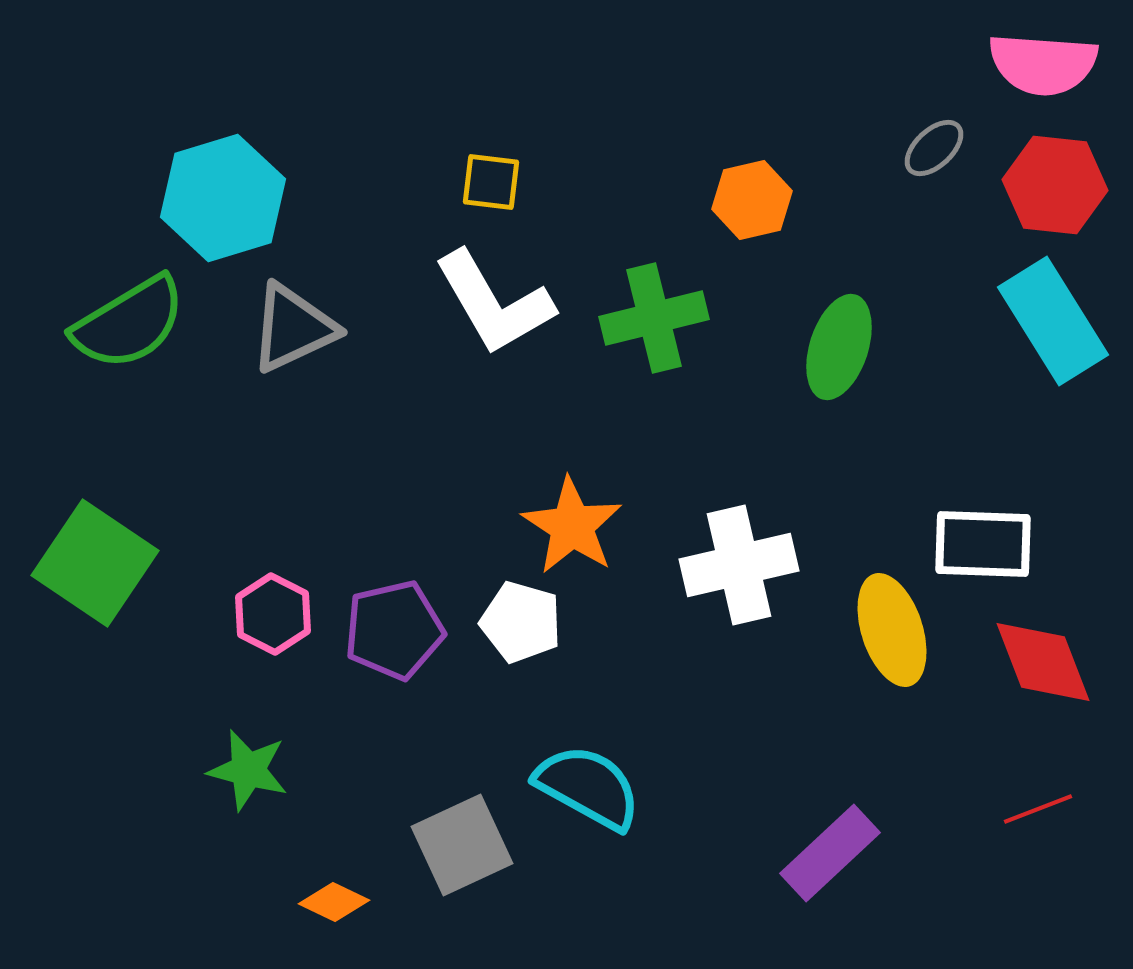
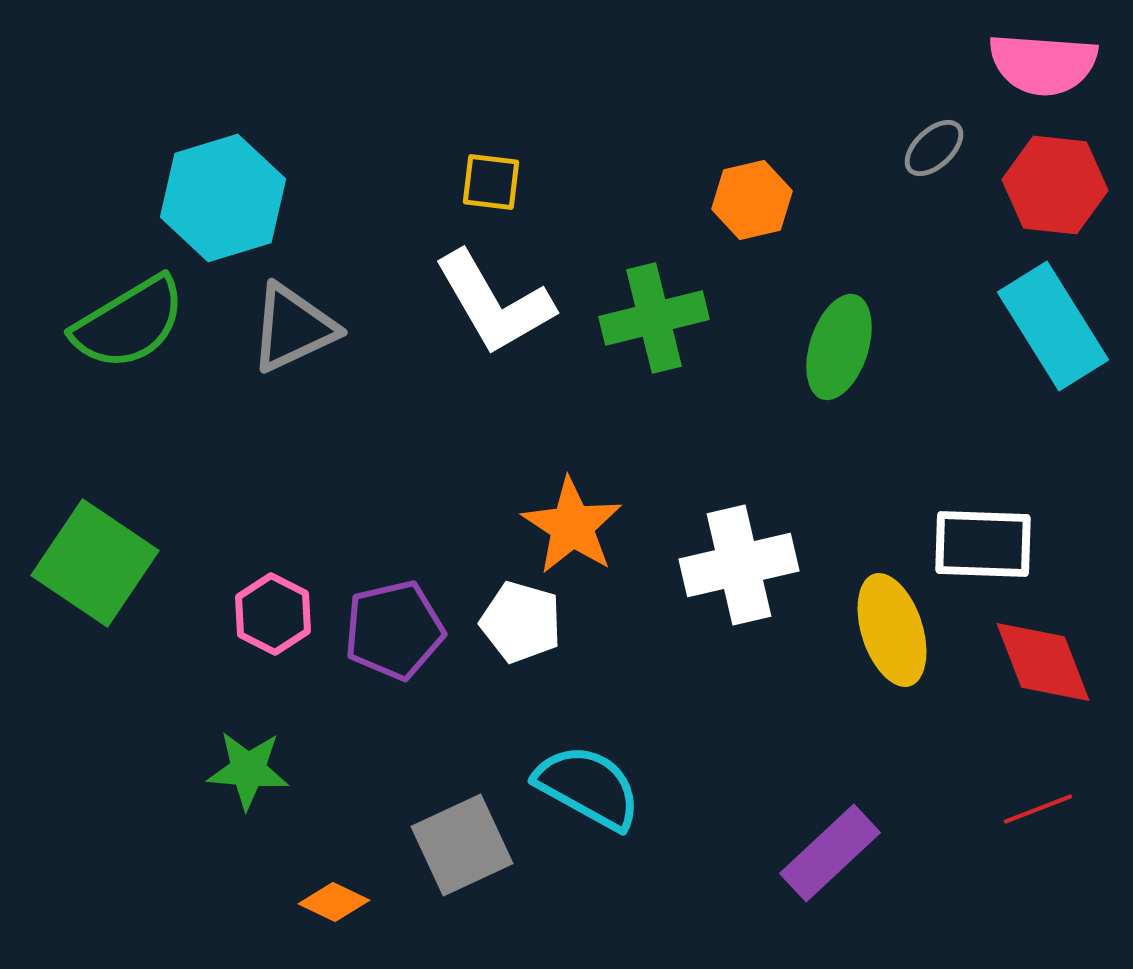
cyan rectangle: moved 5 px down
green star: rotated 10 degrees counterclockwise
